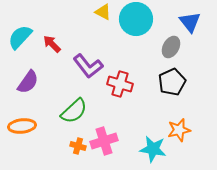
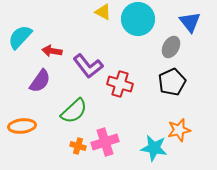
cyan circle: moved 2 px right
red arrow: moved 7 px down; rotated 36 degrees counterclockwise
purple semicircle: moved 12 px right, 1 px up
pink cross: moved 1 px right, 1 px down
cyan star: moved 1 px right, 1 px up
